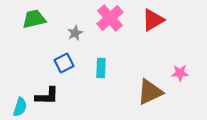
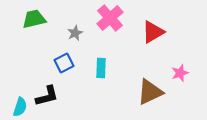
red triangle: moved 12 px down
pink star: rotated 18 degrees counterclockwise
black L-shape: rotated 15 degrees counterclockwise
